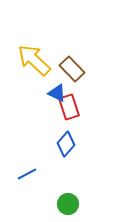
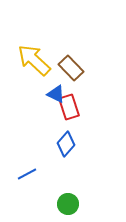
brown rectangle: moved 1 px left, 1 px up
blue triangle: moved 1 px left, 1 px down
